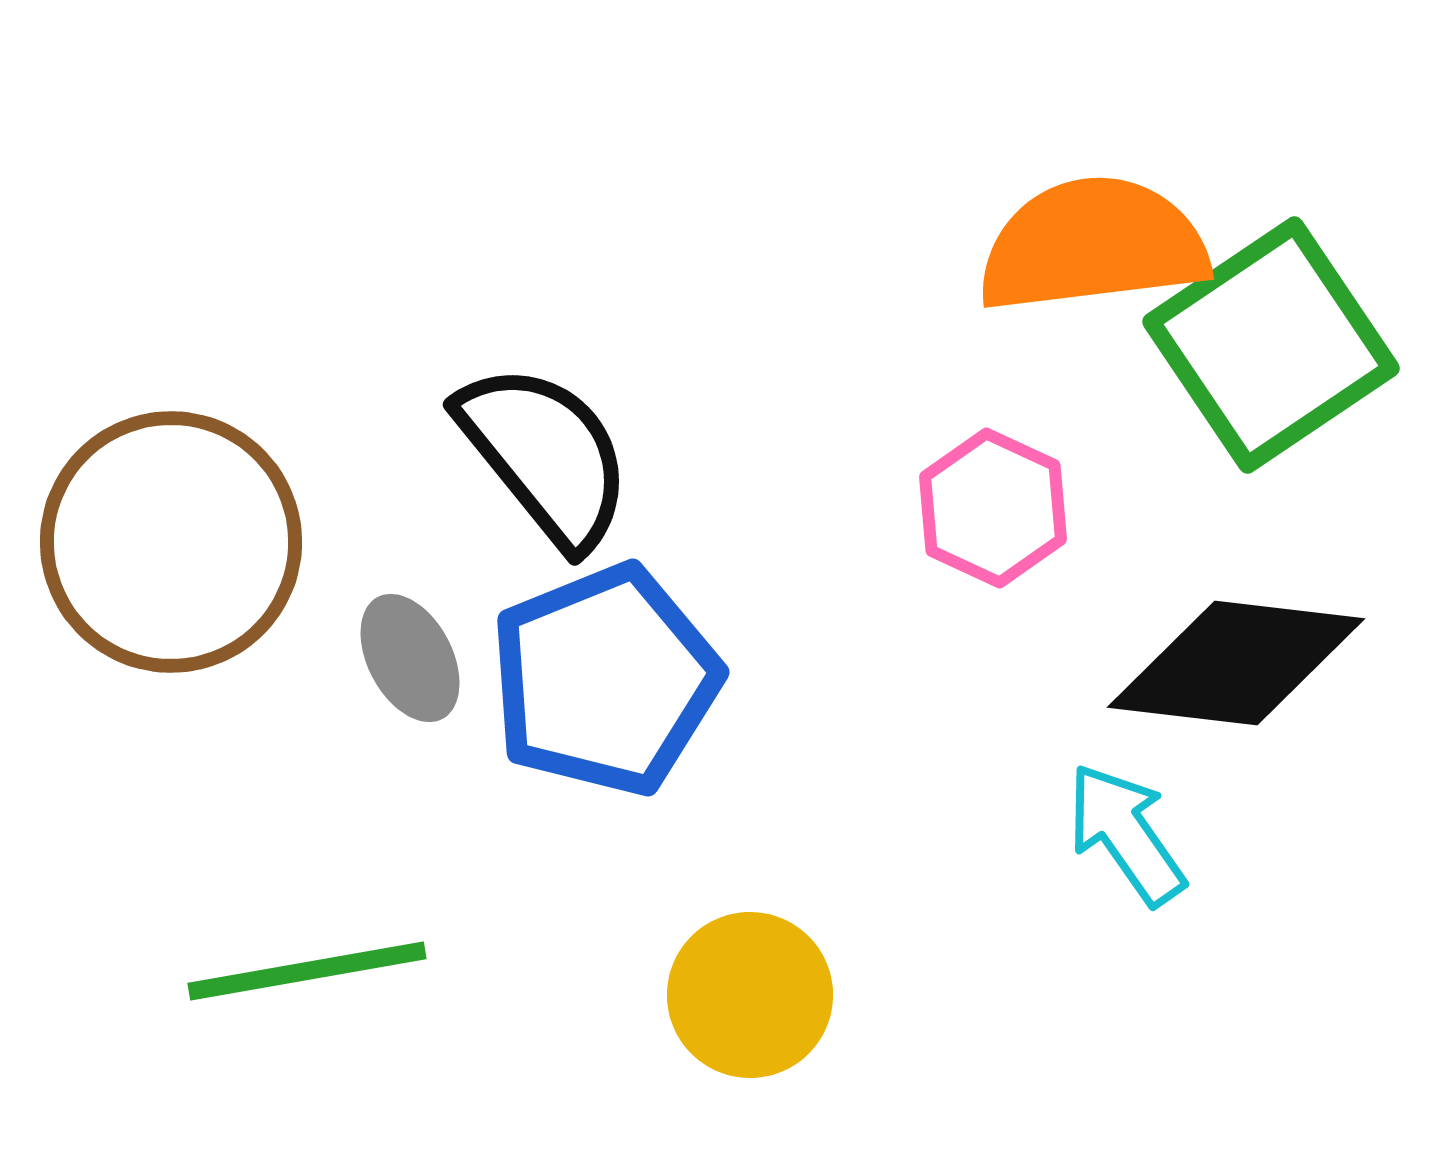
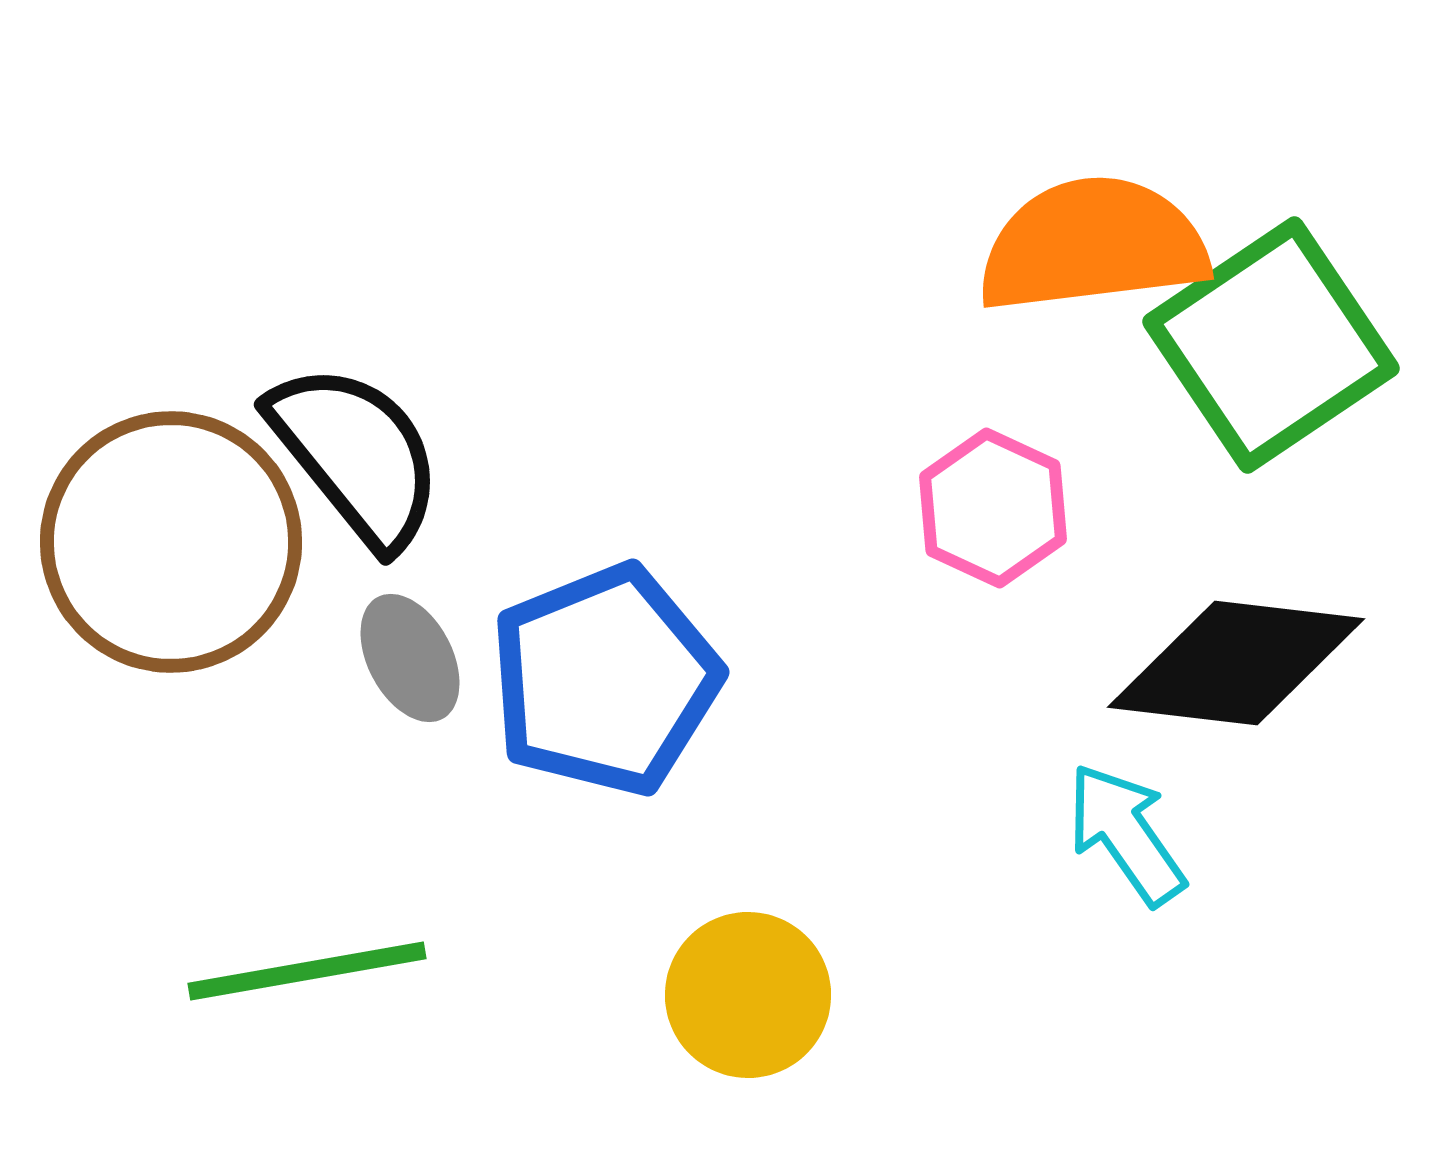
black semicircle: moved 189 px left
yellow circle: moved 2 px left
